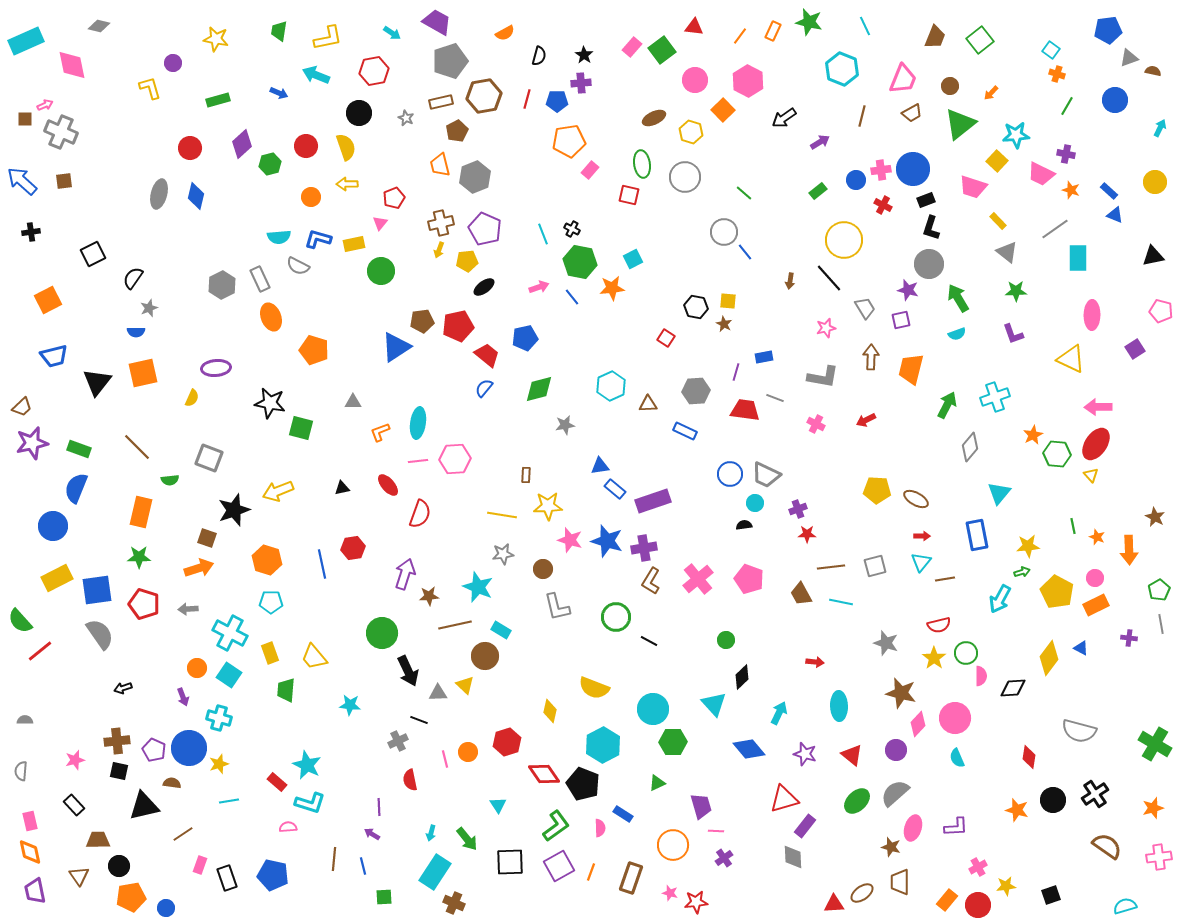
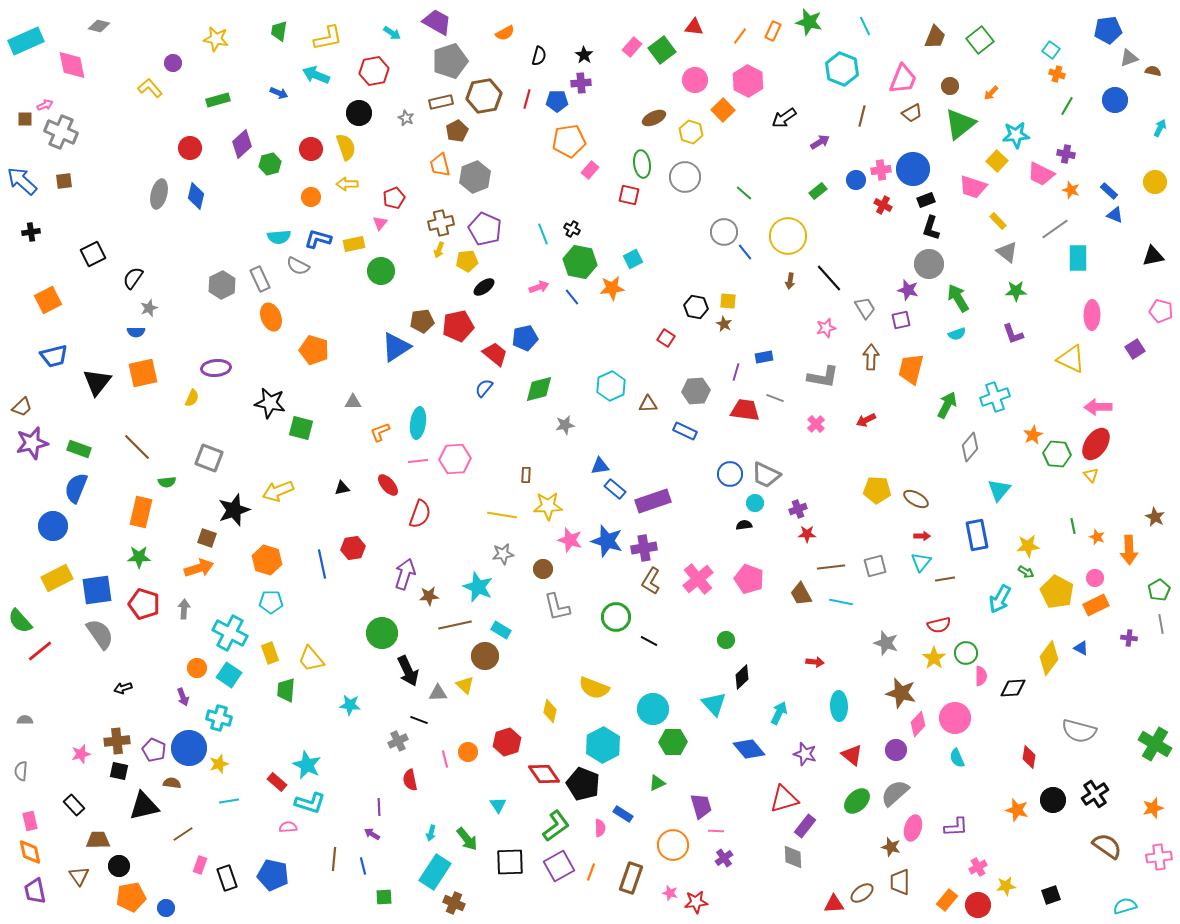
yellow L-shape at (150, 88): rotated 25 degrees counterclockwise
red circle at (306, 146): moved 5 px right, 3 px down
yellow circle at (844, 240): moved 56 px left, 4 px up
red trapezoid at (487, 355): moved 8 px right, 1 px up
pink cross at (816, 424): rotated 18 degrees clockwise
green semicircle at (170, 480): moved 3 px left, 2 px down
cyan triangle at (999, 493): moved 3 px up
green arrow at (1022, 572): moved 4 px right; rotated 49 degrees clockwise
gray arrow at (188, 609): moved 4 px left; rotated 96 degrees clockwise
yellow trapezoid at (314, 657): moved 3 px left, 2 px down
pink star at (75, 760): moved 6 px right, 6 px up
